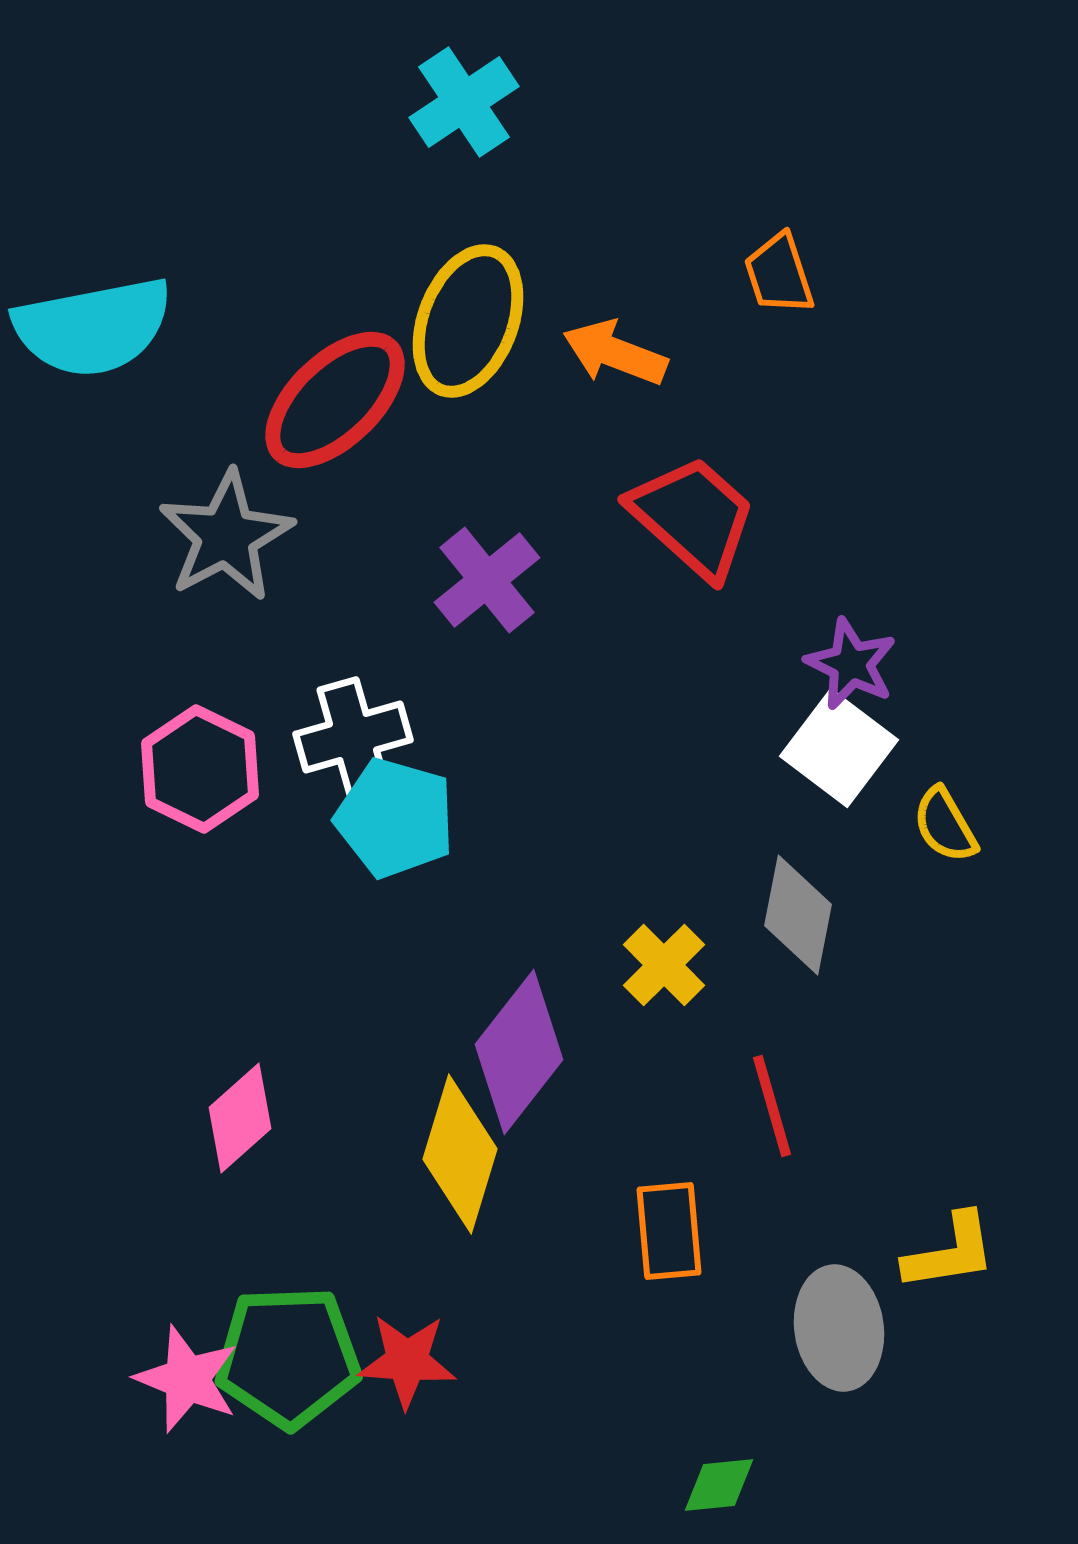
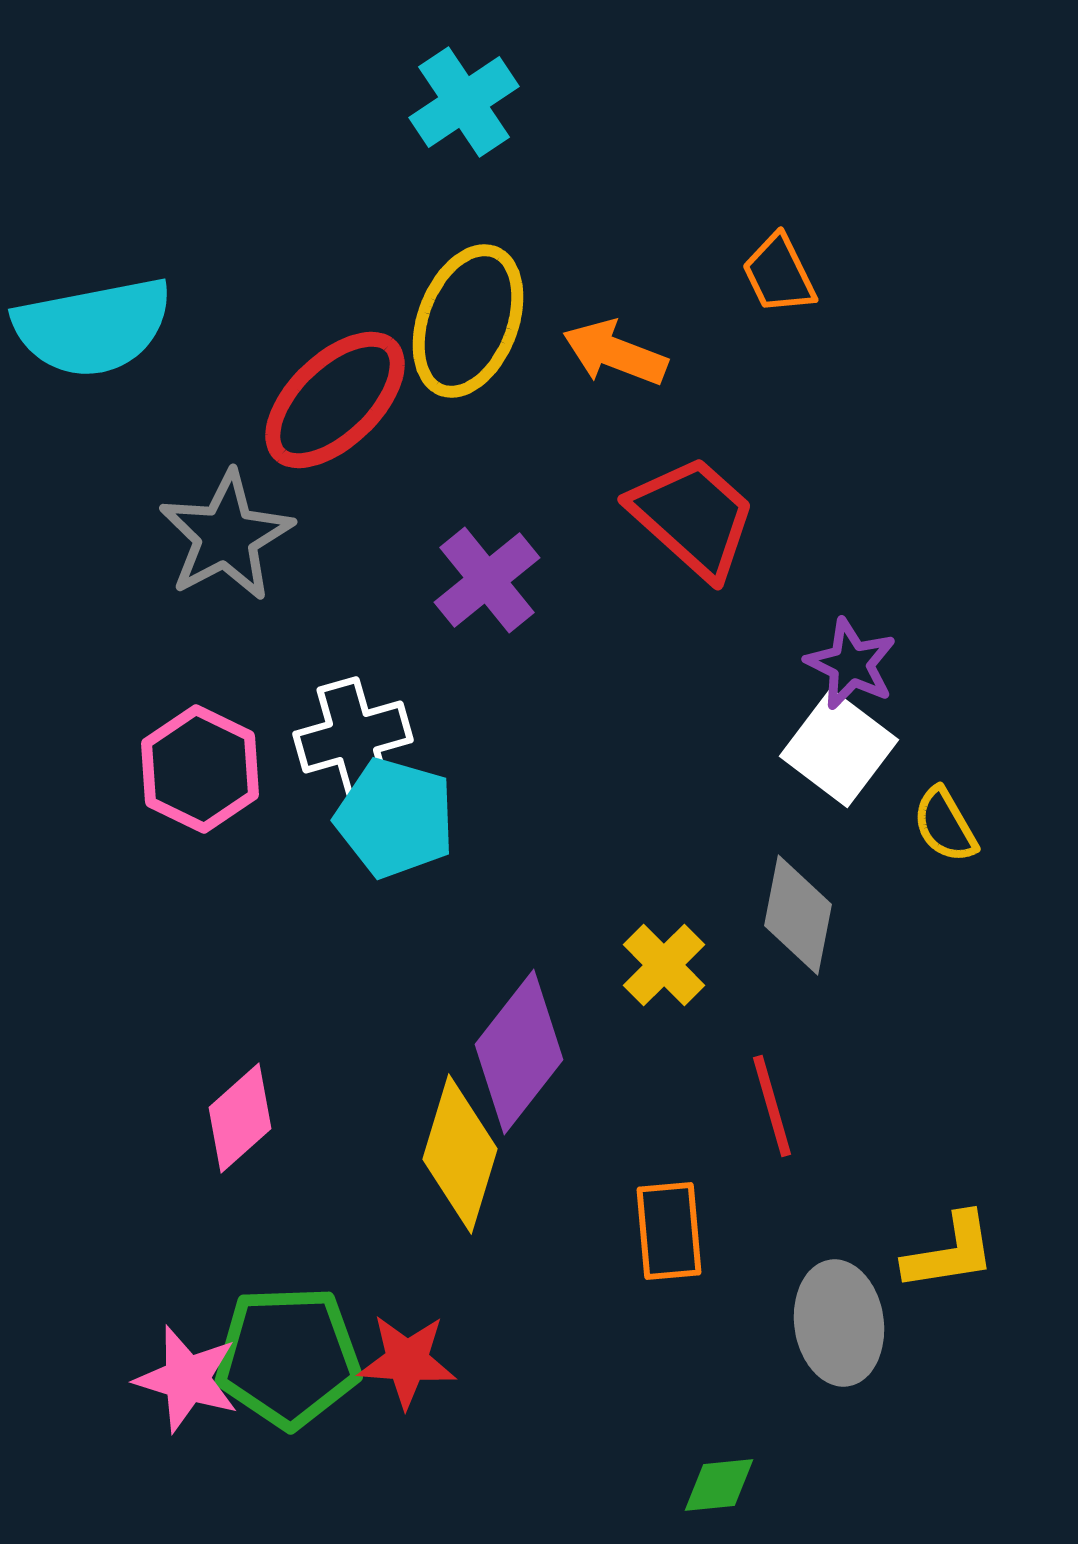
orange trapezoid: rotated 8 degrees counterclockwise
gray ellipse: moved 5 px up
pink star: rotated 5 degrees counterclockwise
